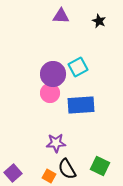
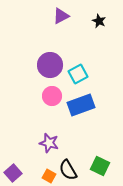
purple triangle: rotated 30 degrees counterclockwise
cyan square: moved 7 px down
purple circle: moved 3 px left, 9 px up
pink circle: moved 2 px right, 3 px down
blue rectangle: rotated 16 degrees counterclockwise
purple star: moved 7 px left; rotated 18 degrees clockwise
black semicircle: moved 1 px right, 1 px down
